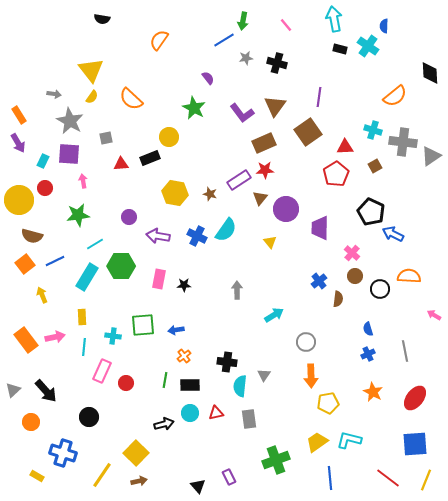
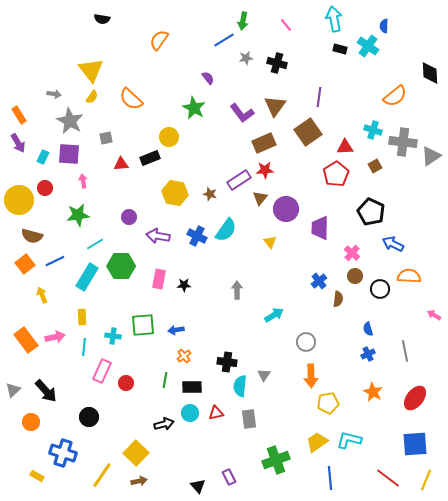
cyan rectangle at (43, 161): moved 4 px up
blue arrow at (393, 234): moved 10 px down
black rectangle at (190, 385): moved 2 px right, 2 px down
